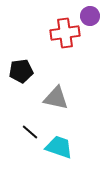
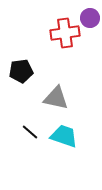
purple circle: moved 2 px down
cyan trapezoid: moved 5 px right, 11 px up
